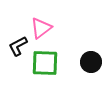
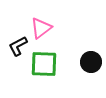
green square: moved 1 px left, 1 px down
